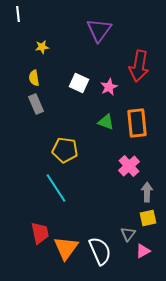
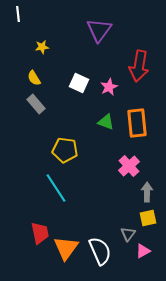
yellow semicircle: rotated 21 degrees counterclockwise
gray rectangle: rotated 18 degrees counterclockwise
